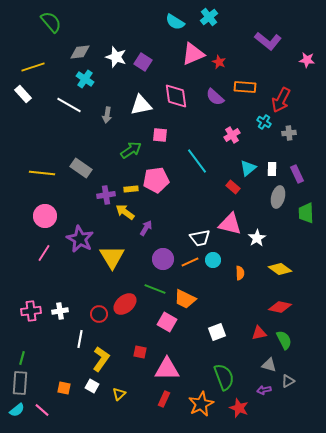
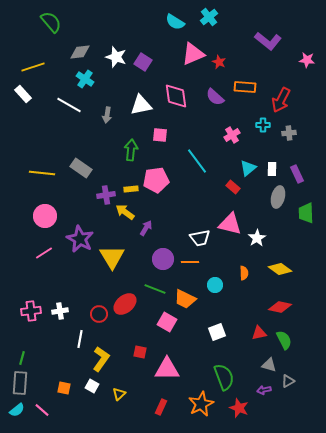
cyan cross at (264, 122): moved 1 px left, 3 px down; rotated 32 degrees counterclockwise
green arrow at (131, 150): rotated 50 degrees counterclockwise
pink line at (44, 253): rotated 24 degrees clockwise
cyan circle at (213, 260): moved 2 px right, 25 px down
orange line at (190, 262): rotated 24 degrees clockwise
orange semicircle at (240, 273): moved 4 px right
red rectangle at (164, 399): moved 3 px left, 8 px down
